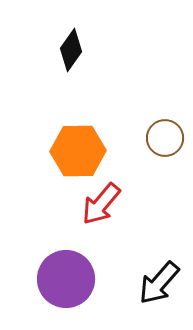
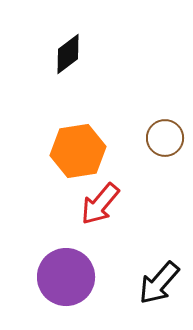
black diamond: moved 3 px left, 4 px down; rotated 18 degrees clockwise
orange hexagon: rotated 8 degrees counterclockwise
red arrow: moved 1 px left
purple circle: moved 2 px up
